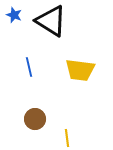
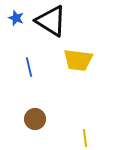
blue star: moved 2 px right, 3 px down
yellow trapezoid: moved 2 px left, 10 px up
yellow line: moved 18 px right
